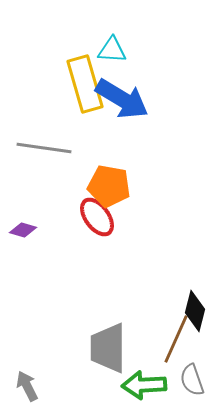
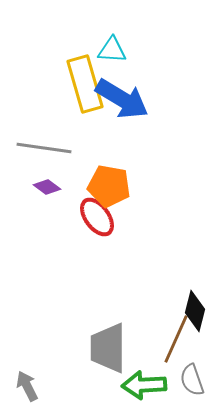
purple diamond: moved 24 px right, 43 px up; rotated 20 degrees clockwise
